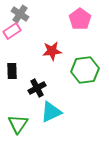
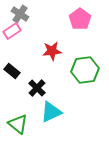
black rectangle: rotated 49 degrees counterclockwise
black cross: rotated 18 degrees counterclockwise
green triangle: rotated 25 degrees counterclockwise
